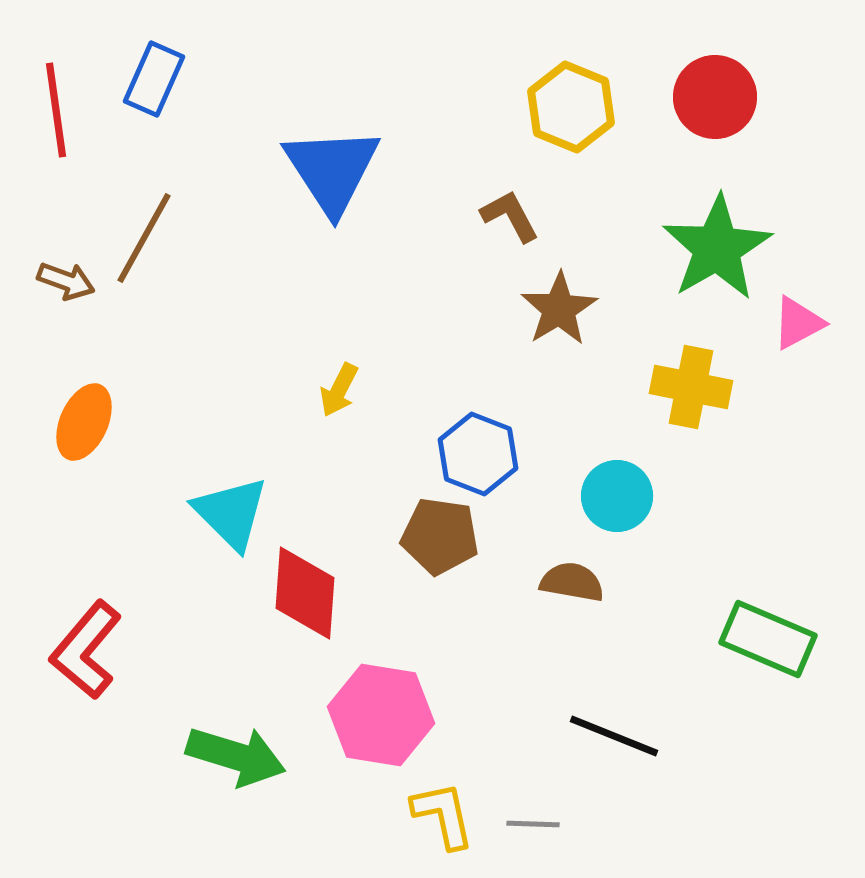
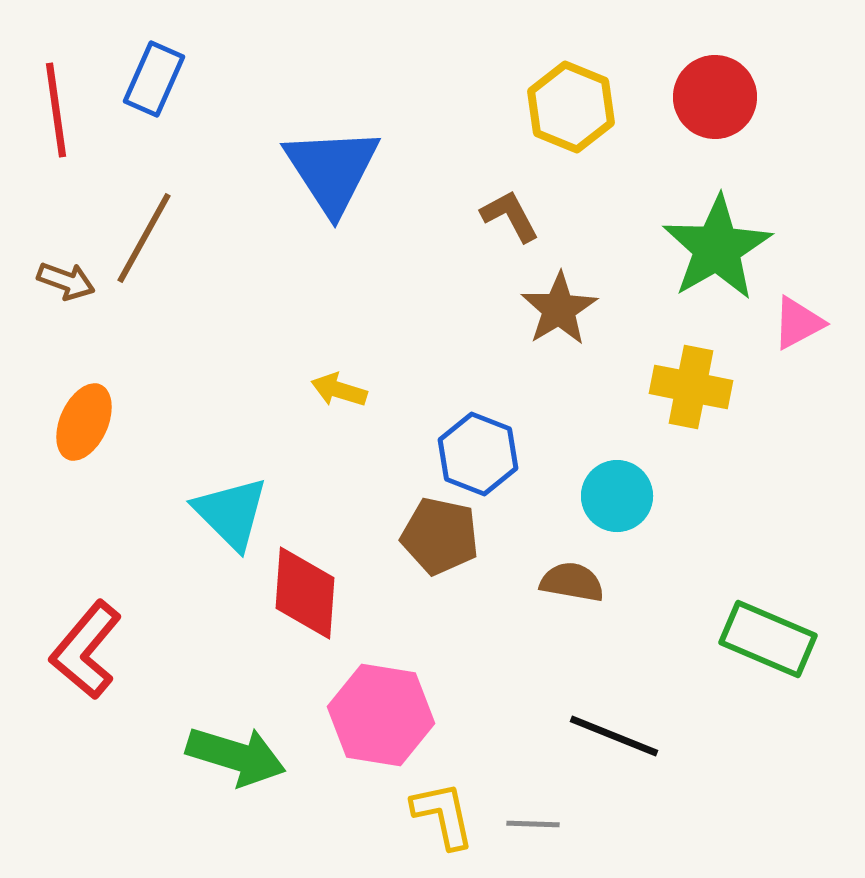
yellow arrow: rotated 80 degrees clockwise
brown pentagon: rotated 4 degrees clockwise
